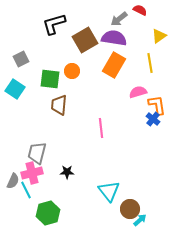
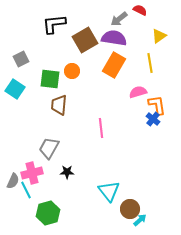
black L-shape: rotated 10 degrees clockwise
gray trapezoid: moved 12 px right, 5 px up; rotated 15 degrees clockwise
